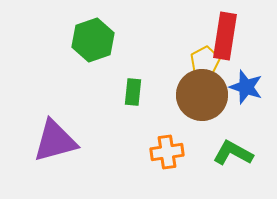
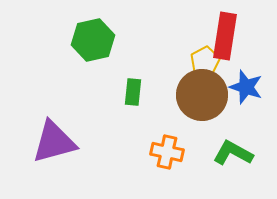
green hexagon: rotated 6 degrees clockwise
purple triangle: moved 1 px left, 1 px down
orange cross: rotated 20 degrees clockwise
